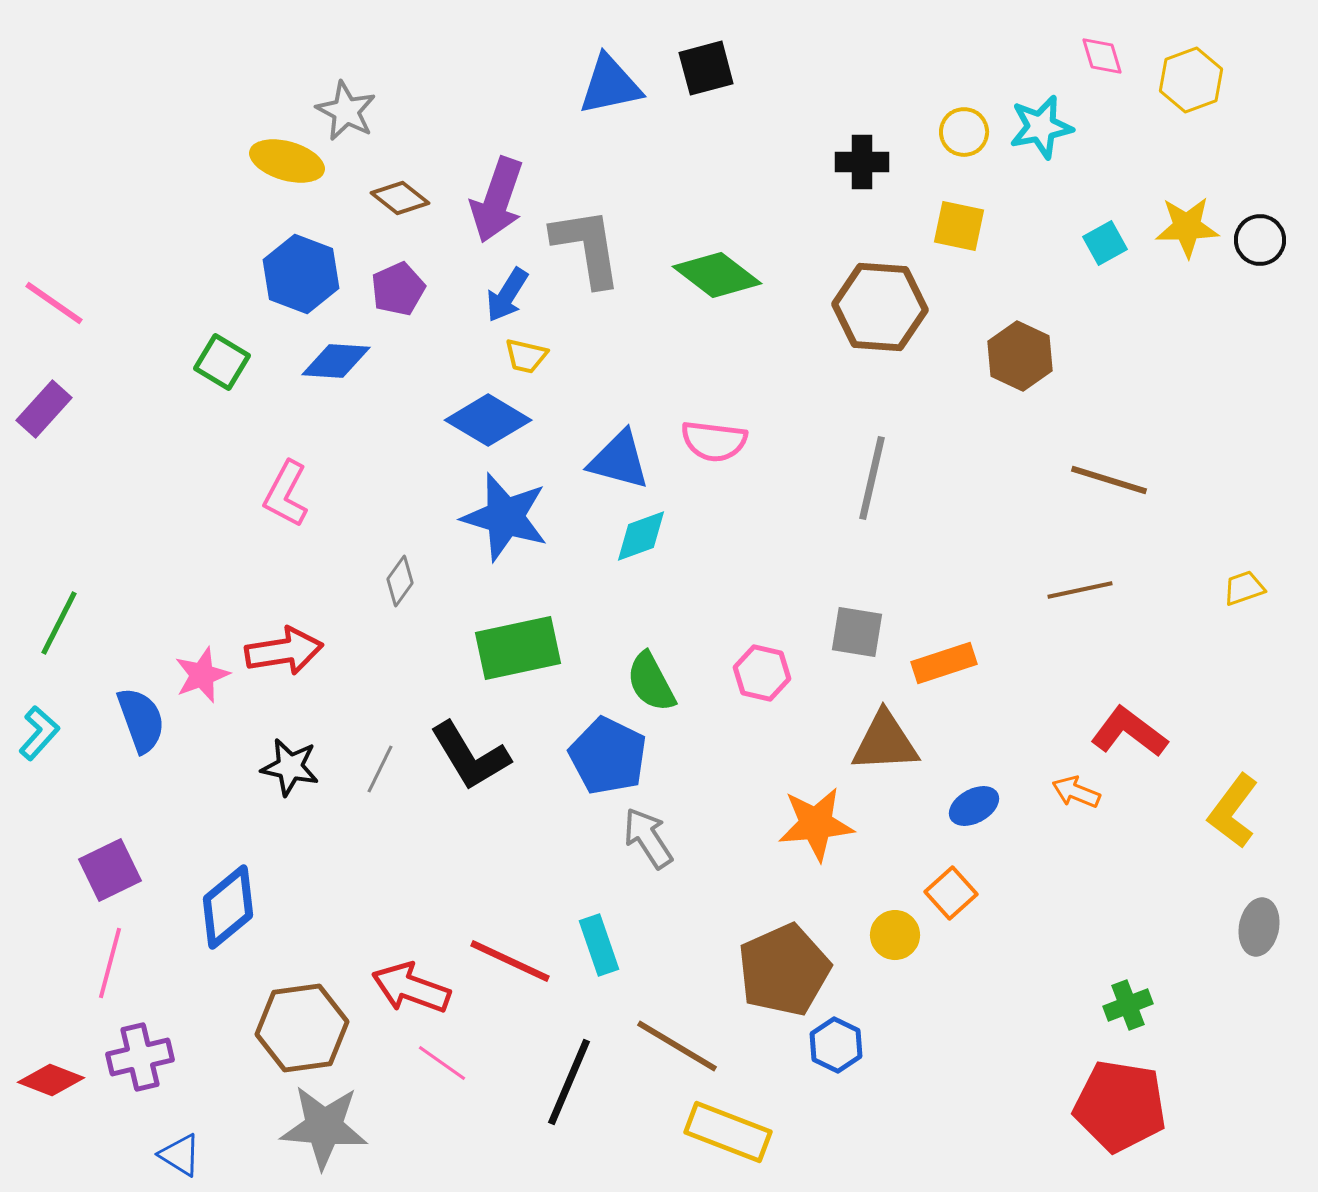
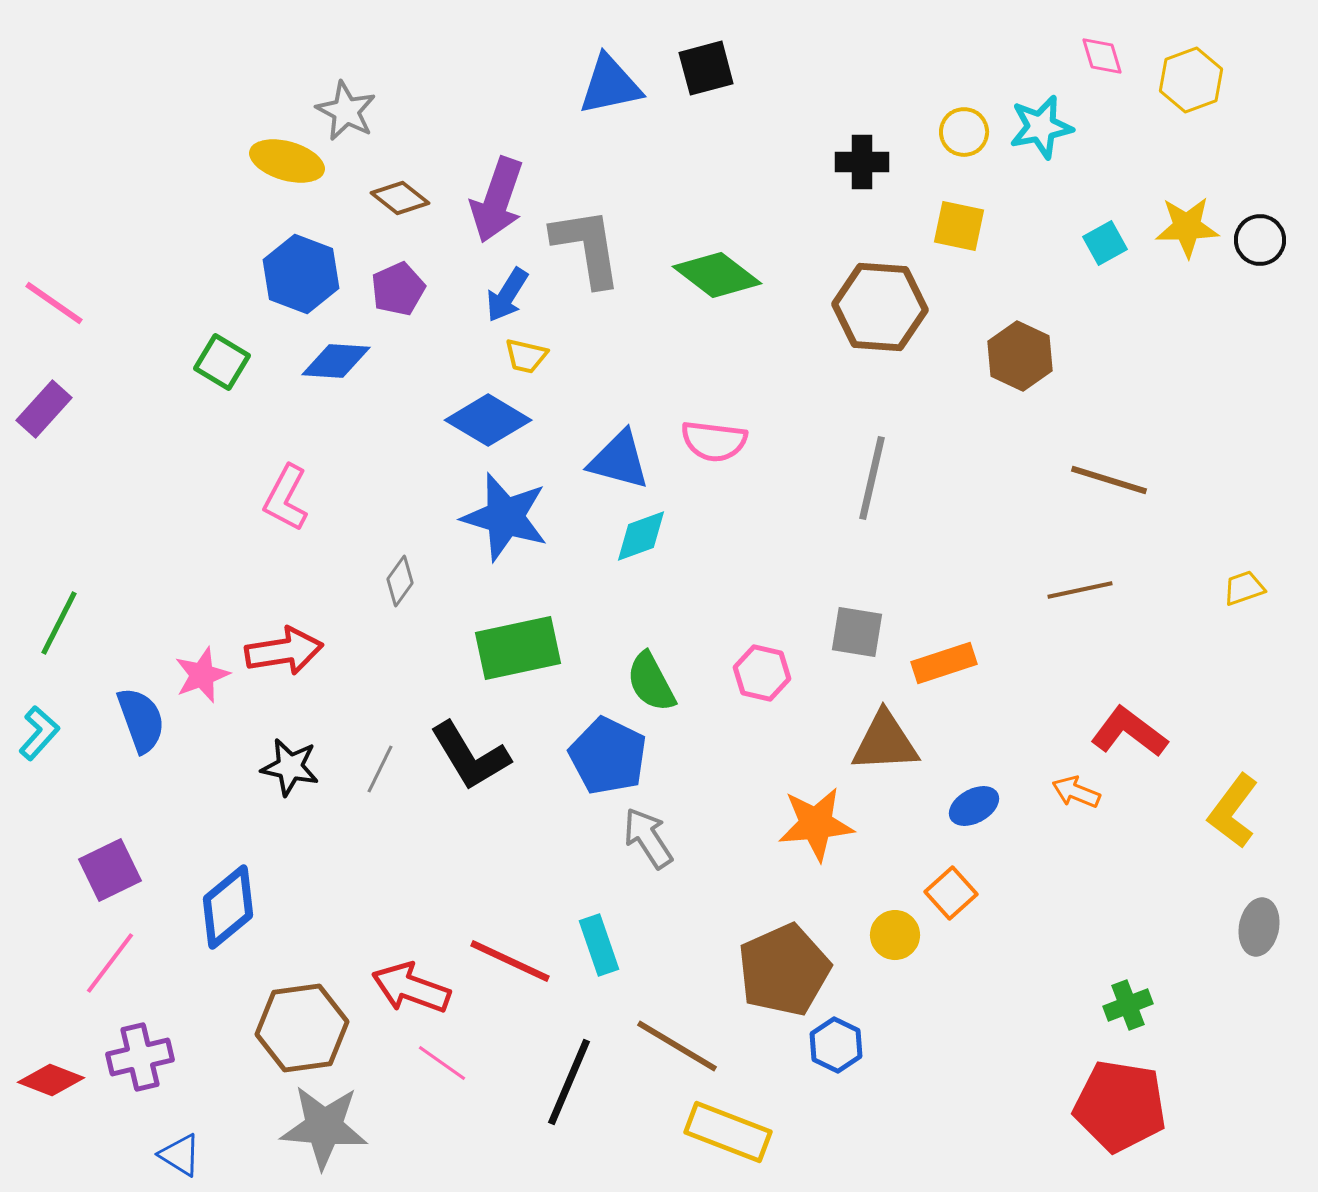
pink L-shape at (286, 494): moved 4 px down
pink line at (110, 963): rotated 22 degrees clockwise
